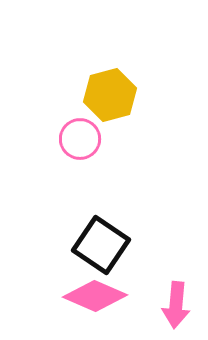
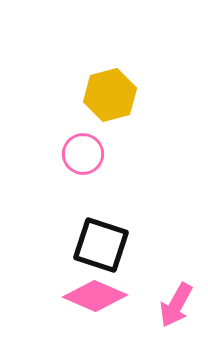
pink circle: moved 3 px right, 15 px down
black square: rotated 16 degrees counterclockwise
pink arrow: rotated 24 degrees clockwise
